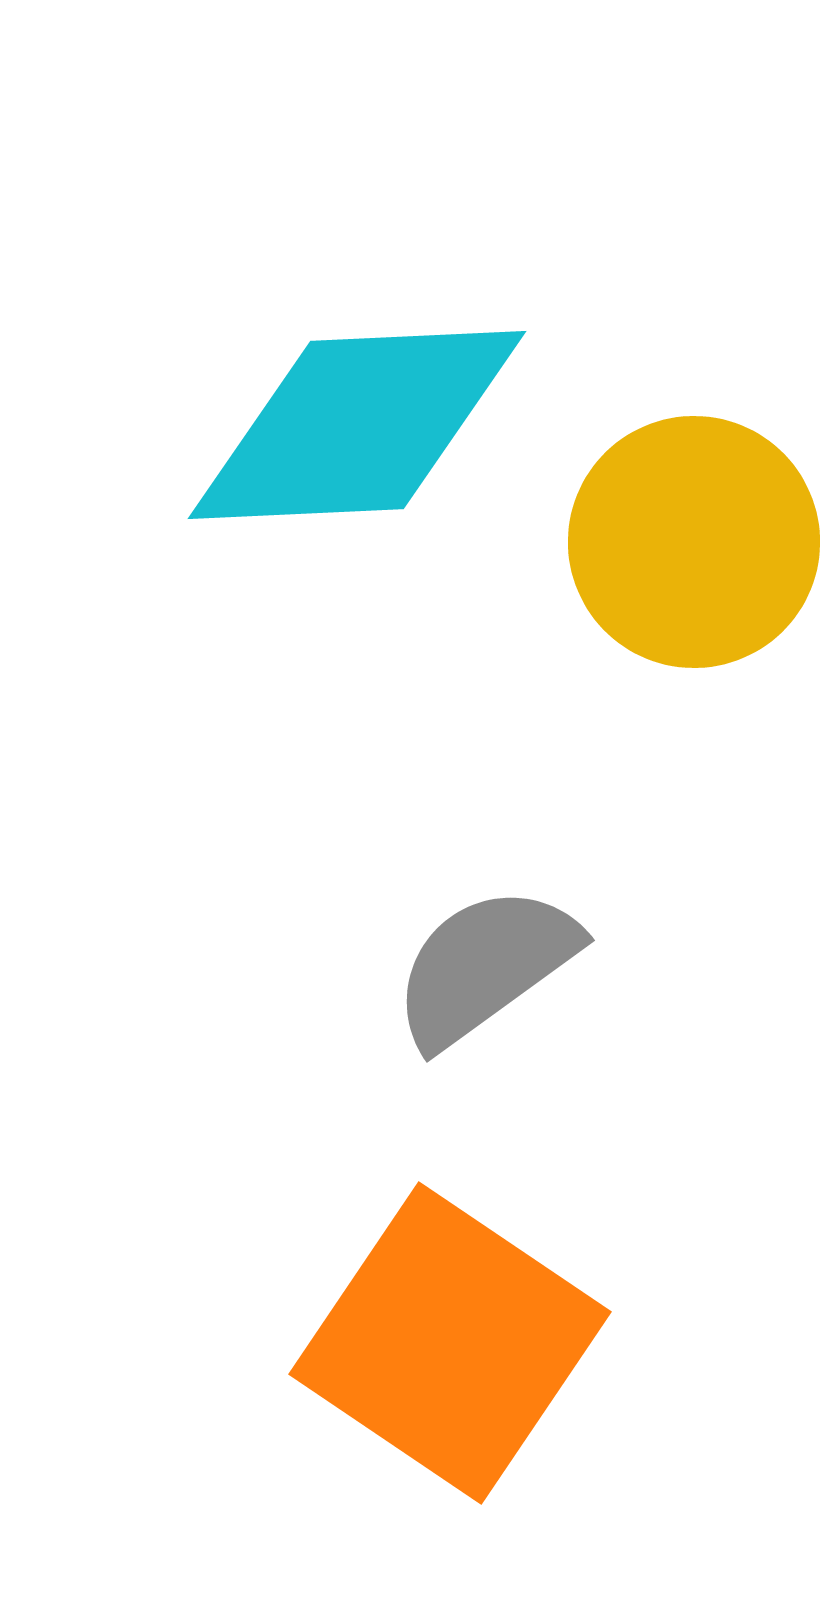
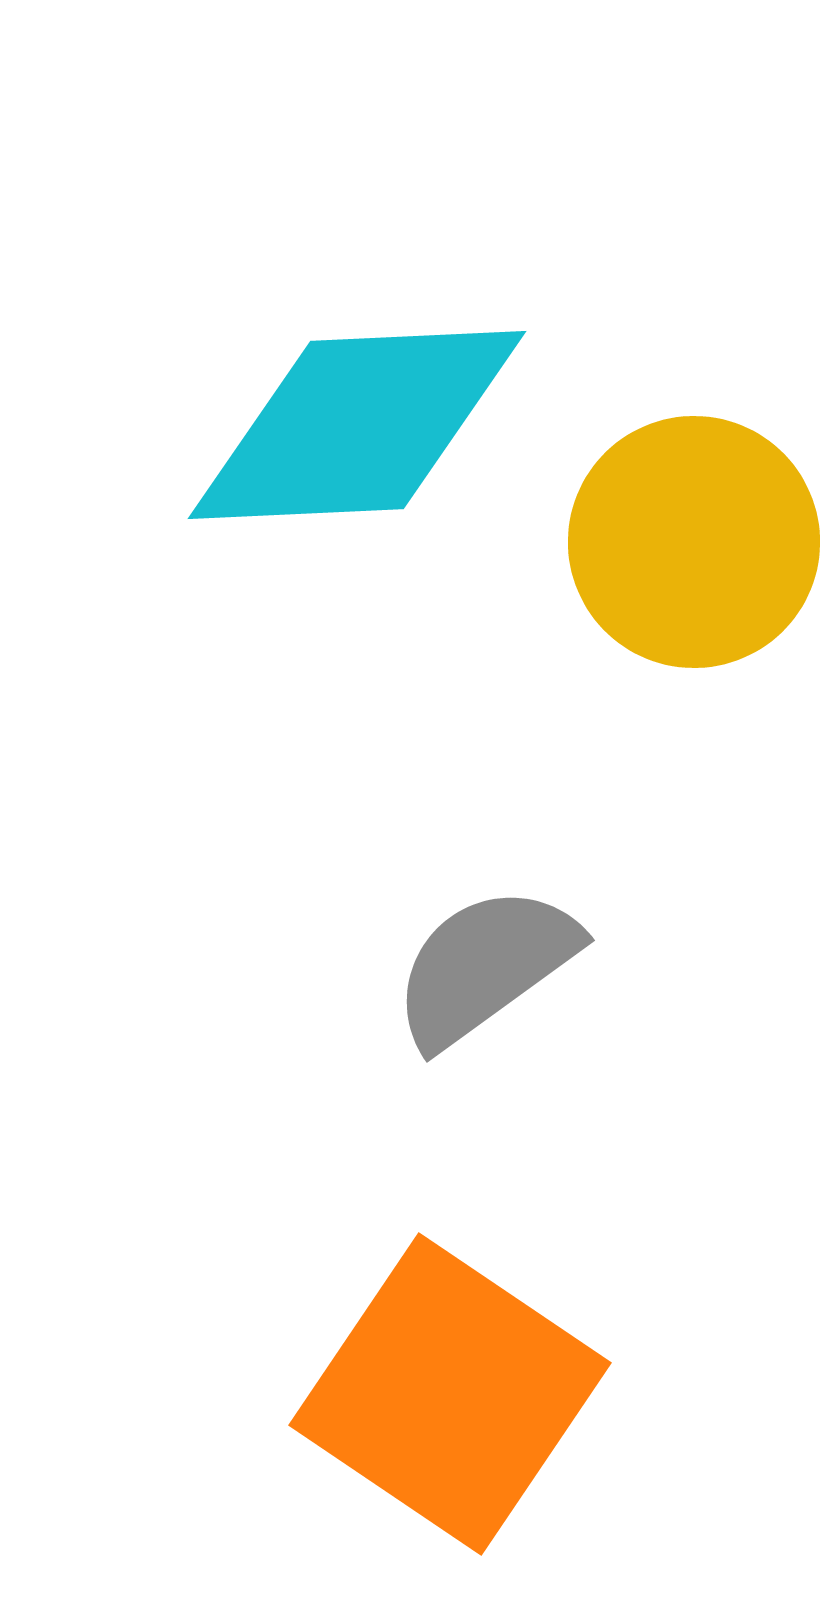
orange square: moved 51 px down
